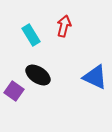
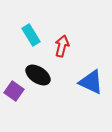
red arrow: moved 2 px left, 20 px down
blue triangle: moved 4 px left, 5 px down
